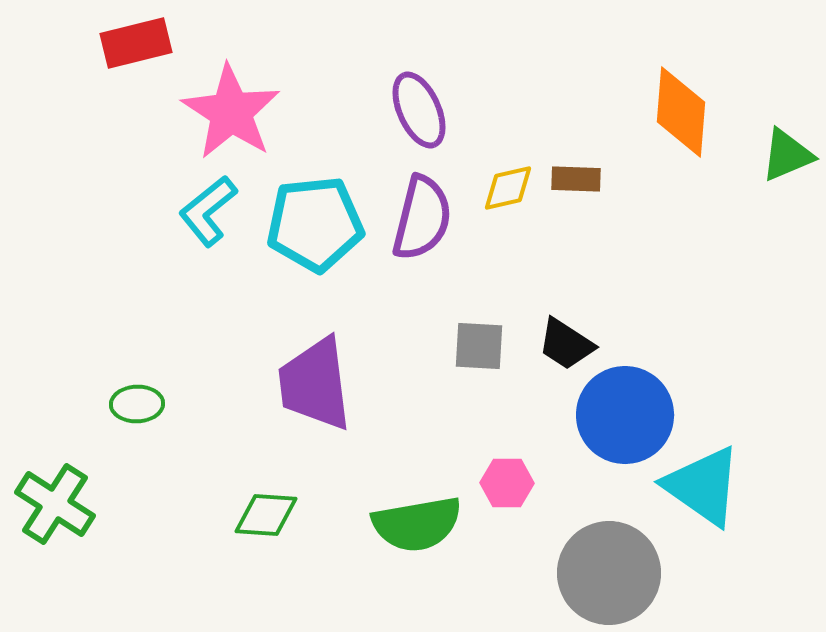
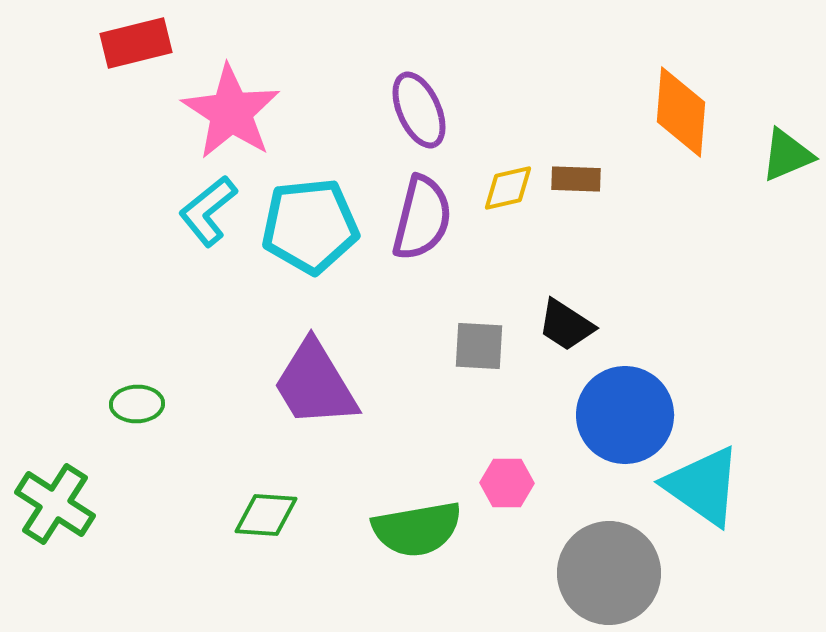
cyan pentagon: moved 5 px left, 2 px down
black trapezoid: moved 19 px up
purple trapezoid: rotated 24 degrees counterclockwise
green semicircle: moved 5 px down
